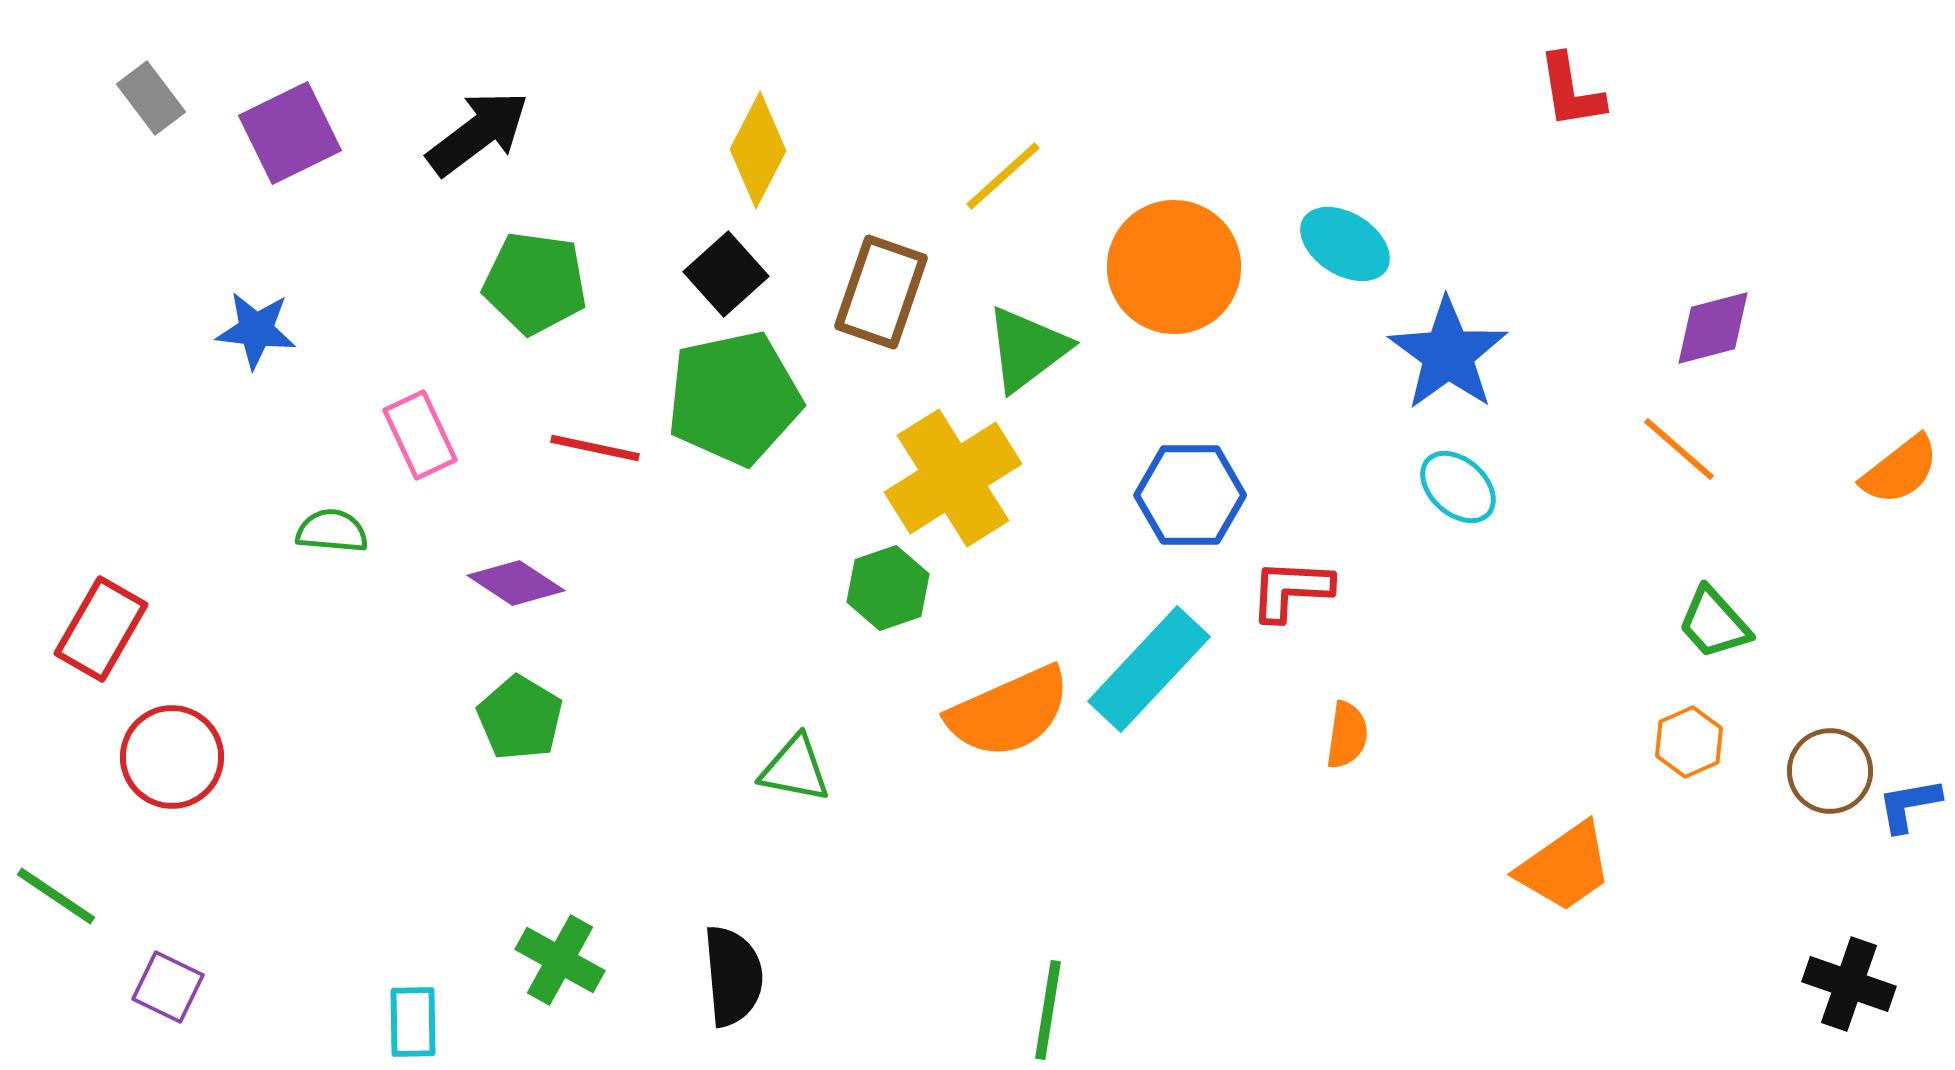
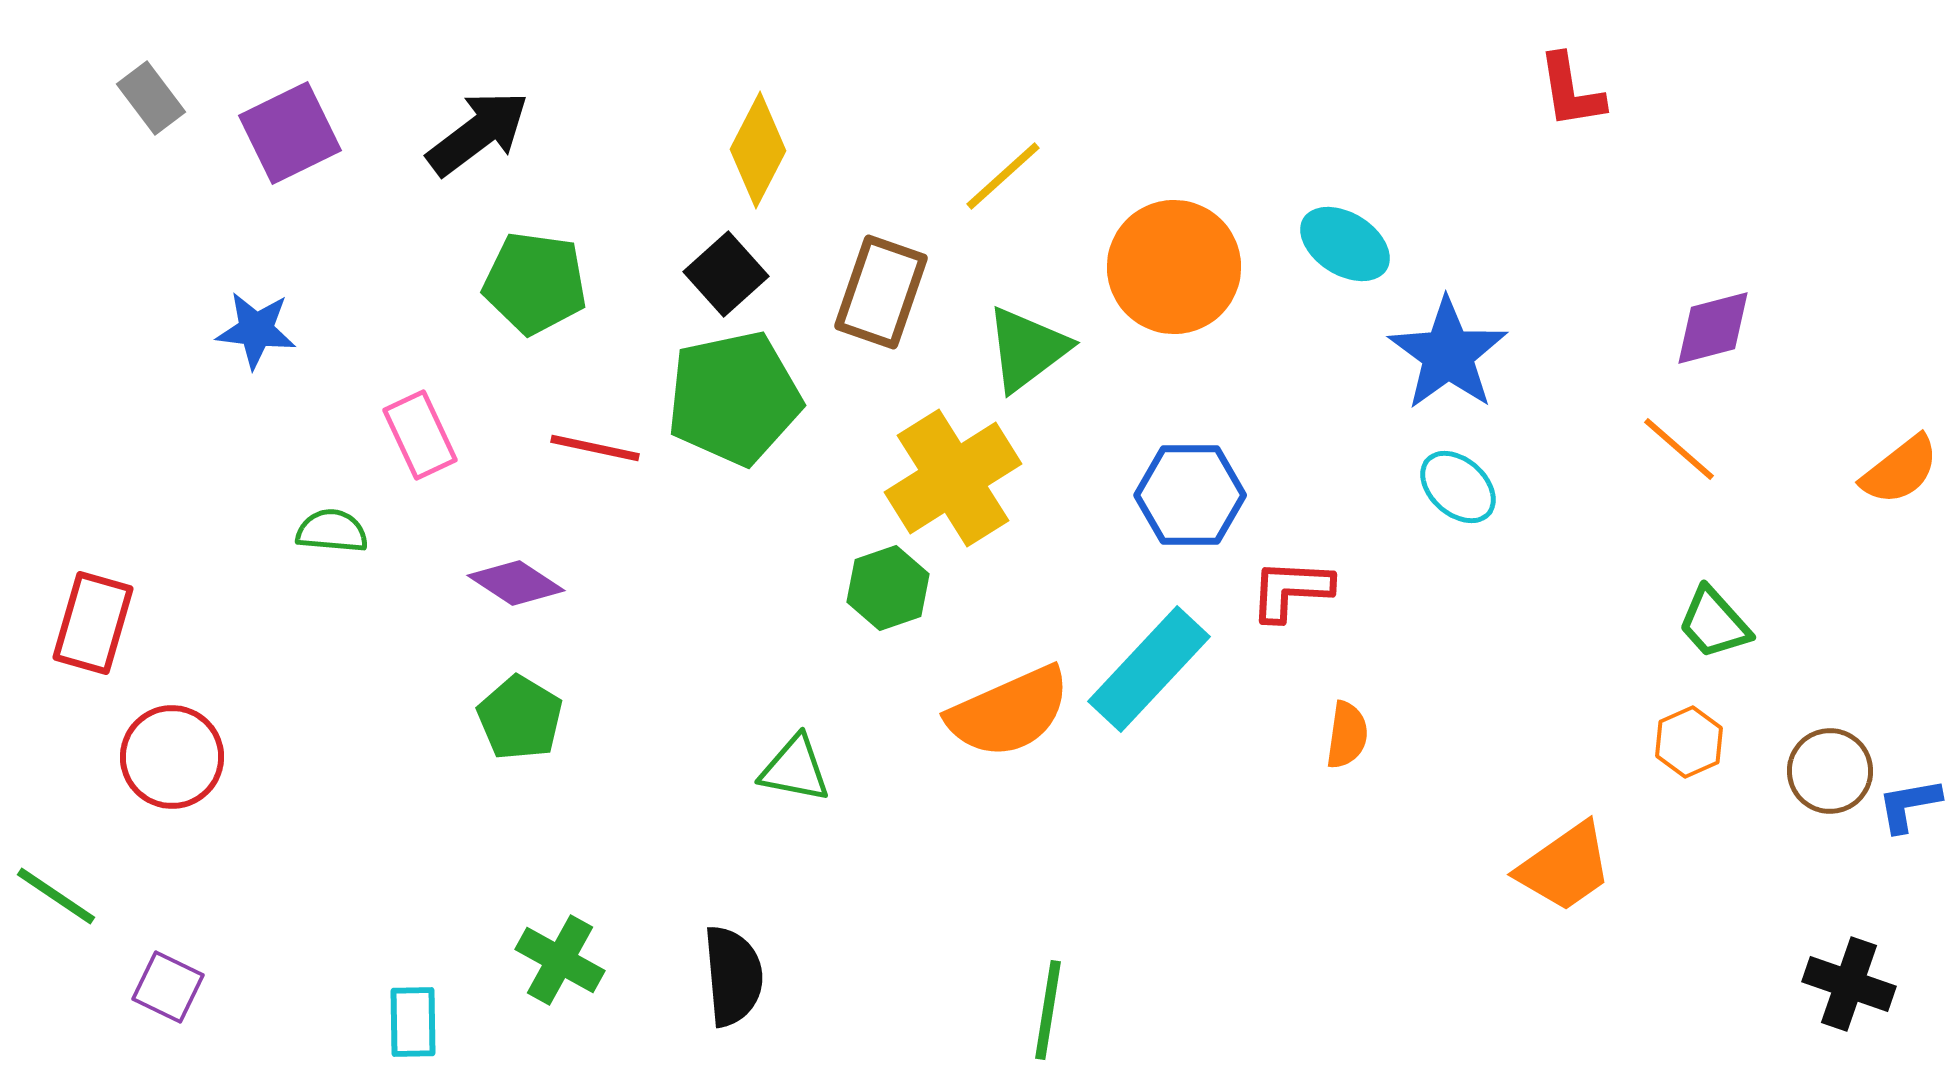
red rectangle at (101, 629): moved 8 px left, 6 px up; rotated 14 degrees counterclockwise
